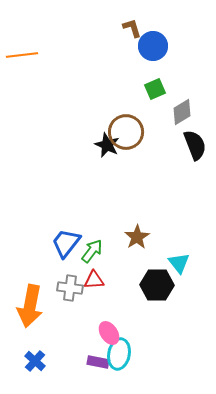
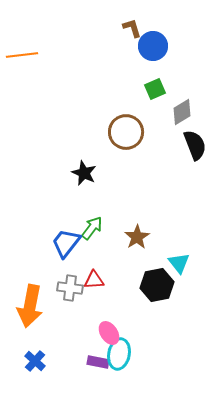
black star: moved 23 px left, 28 px down
green arrow: moved 23 px up
black hexagon: rotated 12 degrees counterclockwise
